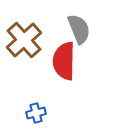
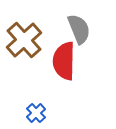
blue cross: rotated 30 degrees counterclockwise
